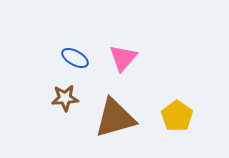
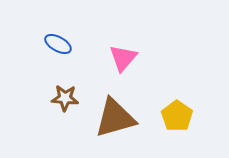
blue ellipse: moved 17 px left, 14 px up
brown star: rotated 8 degrees clockwise
